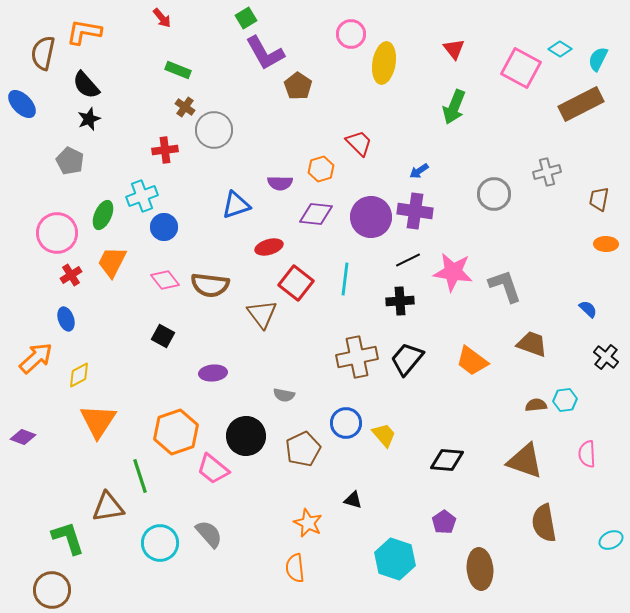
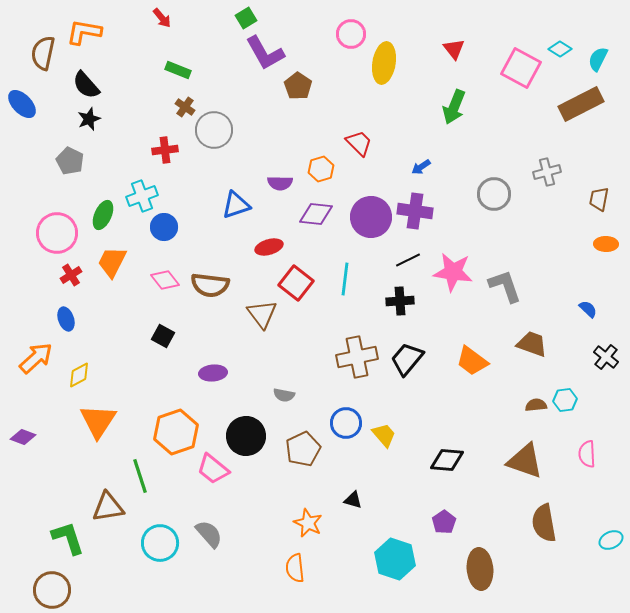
blue arrow at (419, 171): moved 2 px right, 4 px up
